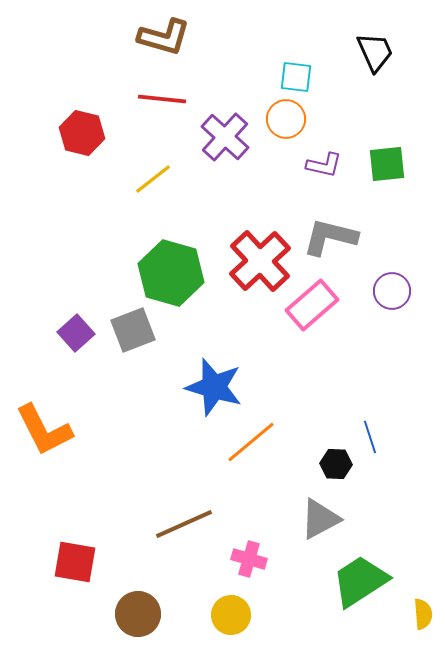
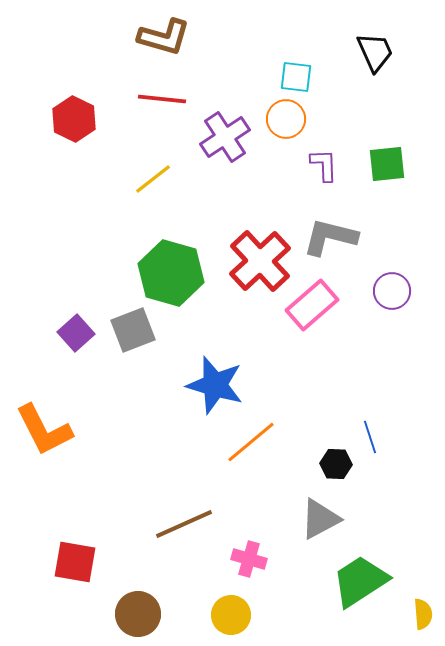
red hexagon: moved 8 px left, 14 px up; rotated 12 degrees clockwise
purple cross: rotated 15 degrees clockwise
purple L-shape: rotated 105 degrees counterclockwise
blue star: moved 1 px right, 2 px up
